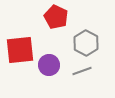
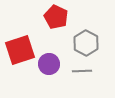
red square: rotated 12 degrees counterclockwise
purple circle: moved 1 px up
gray line: rotated 18 degrees clockwise
